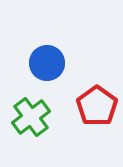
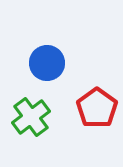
red pentagon: moved 2 px down
